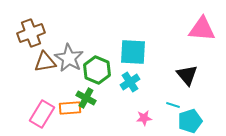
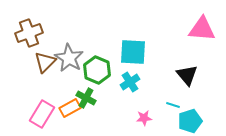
brown cross: moved 2 px left
brown triangle: rotated 35 degrees counterclockwise
orange rectangle: rotated 25 degrees counterclockwise
